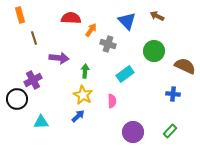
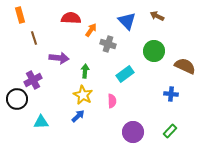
blue cross: moved 2 px left
